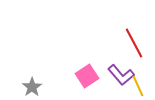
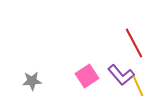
gray star: moved 6 px up; rotated 30 degrees clockwise
